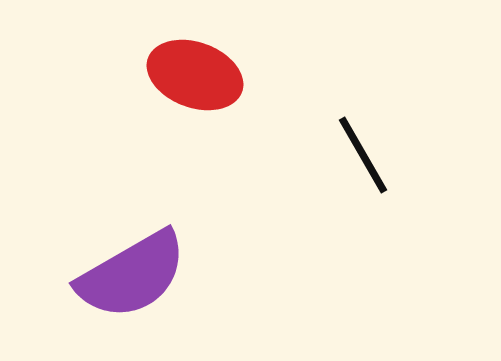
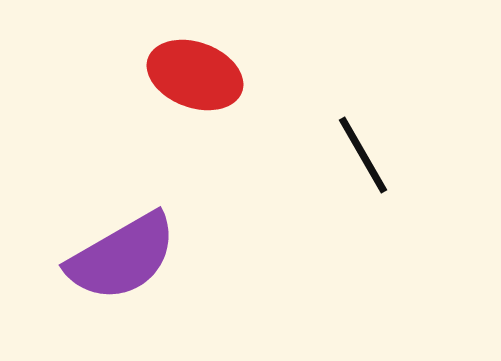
purple semicircle: moved 10 px left, 18 px up
